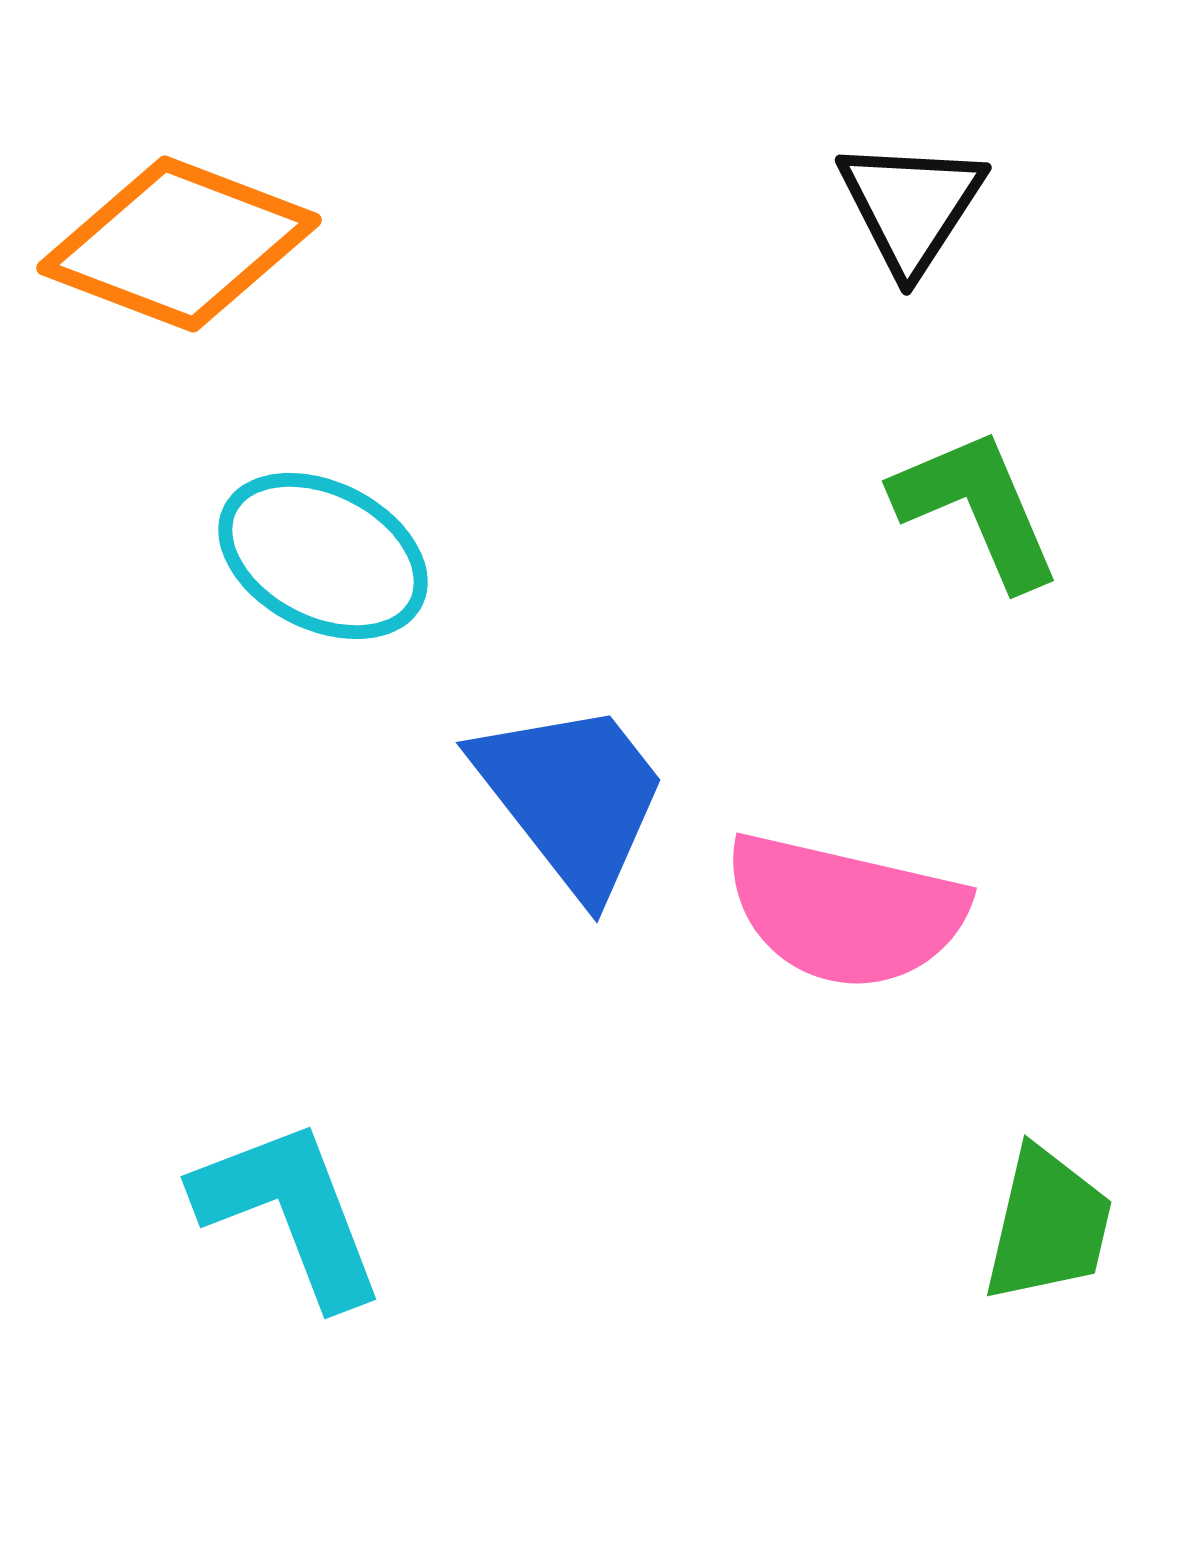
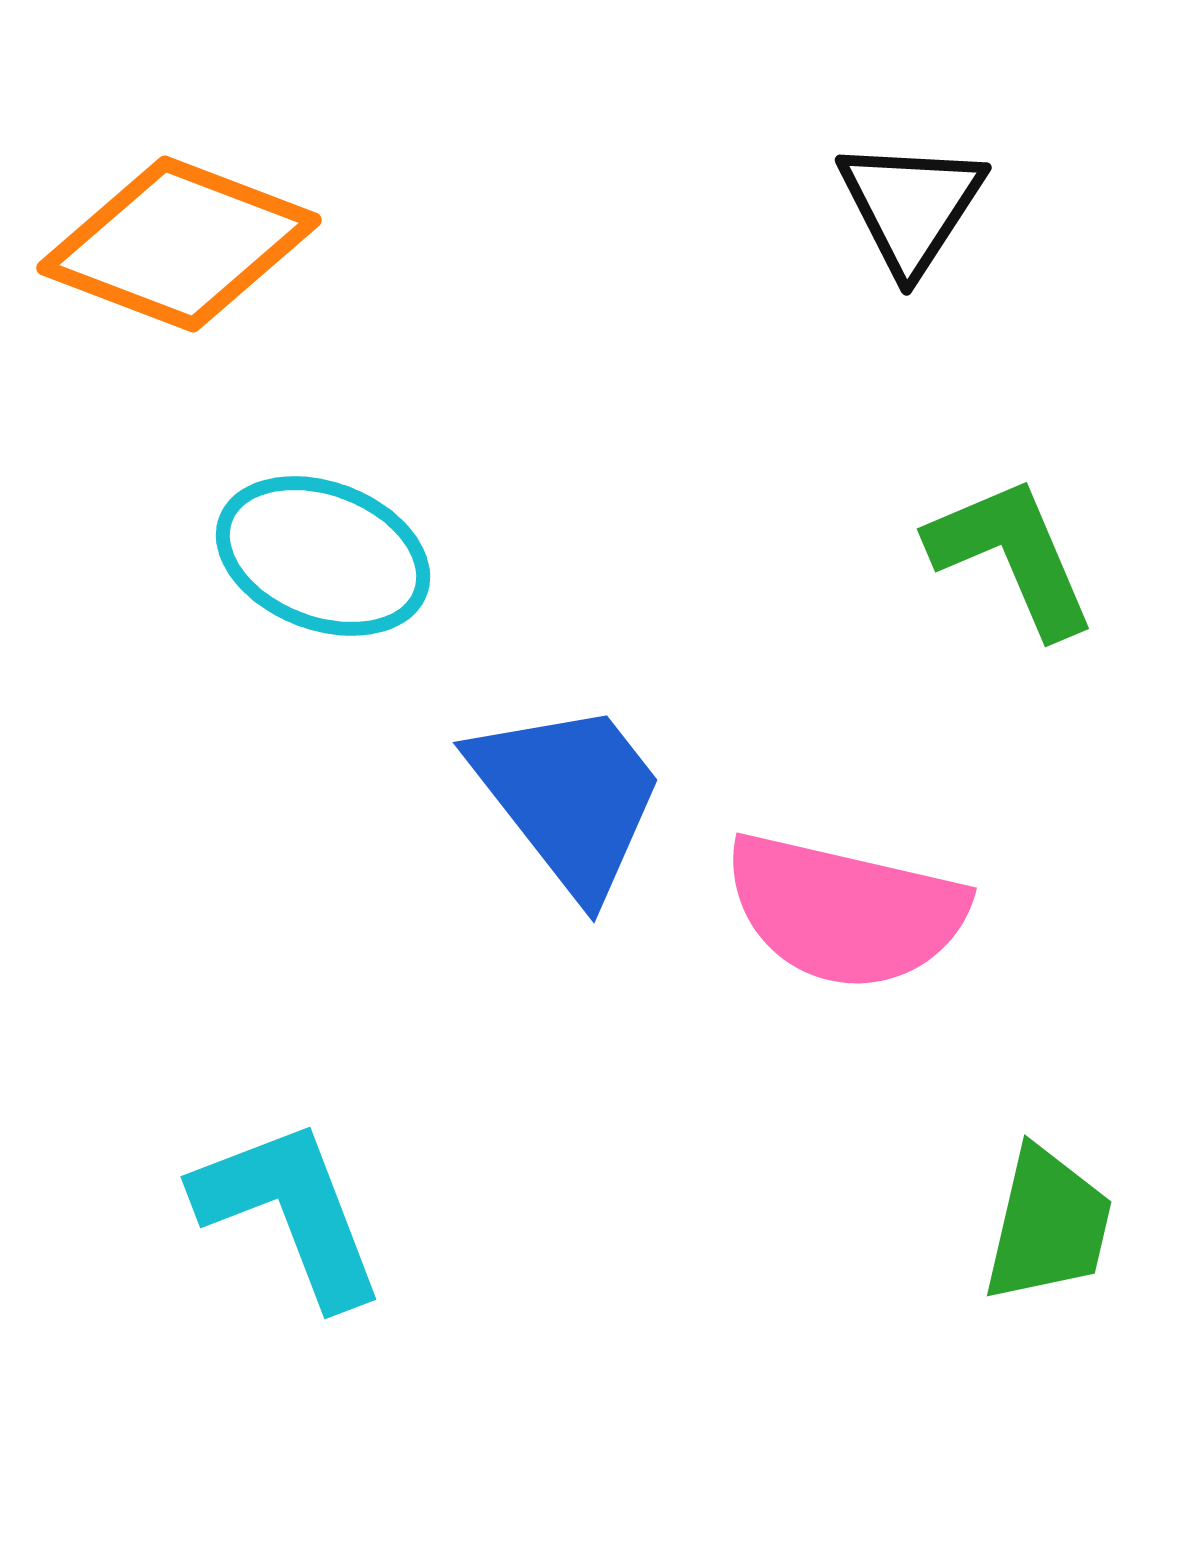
green L-shape: moved 35 px right, 48 px down
cyan ellipse: rotated 6 degrees counterclockwise
blue trapezoid: moved 3 px left
